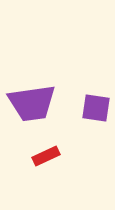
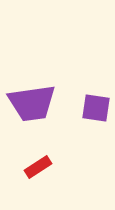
red rectangle: moved 8 px left, 11 px down; rotated 8 degrees counterclockwise
